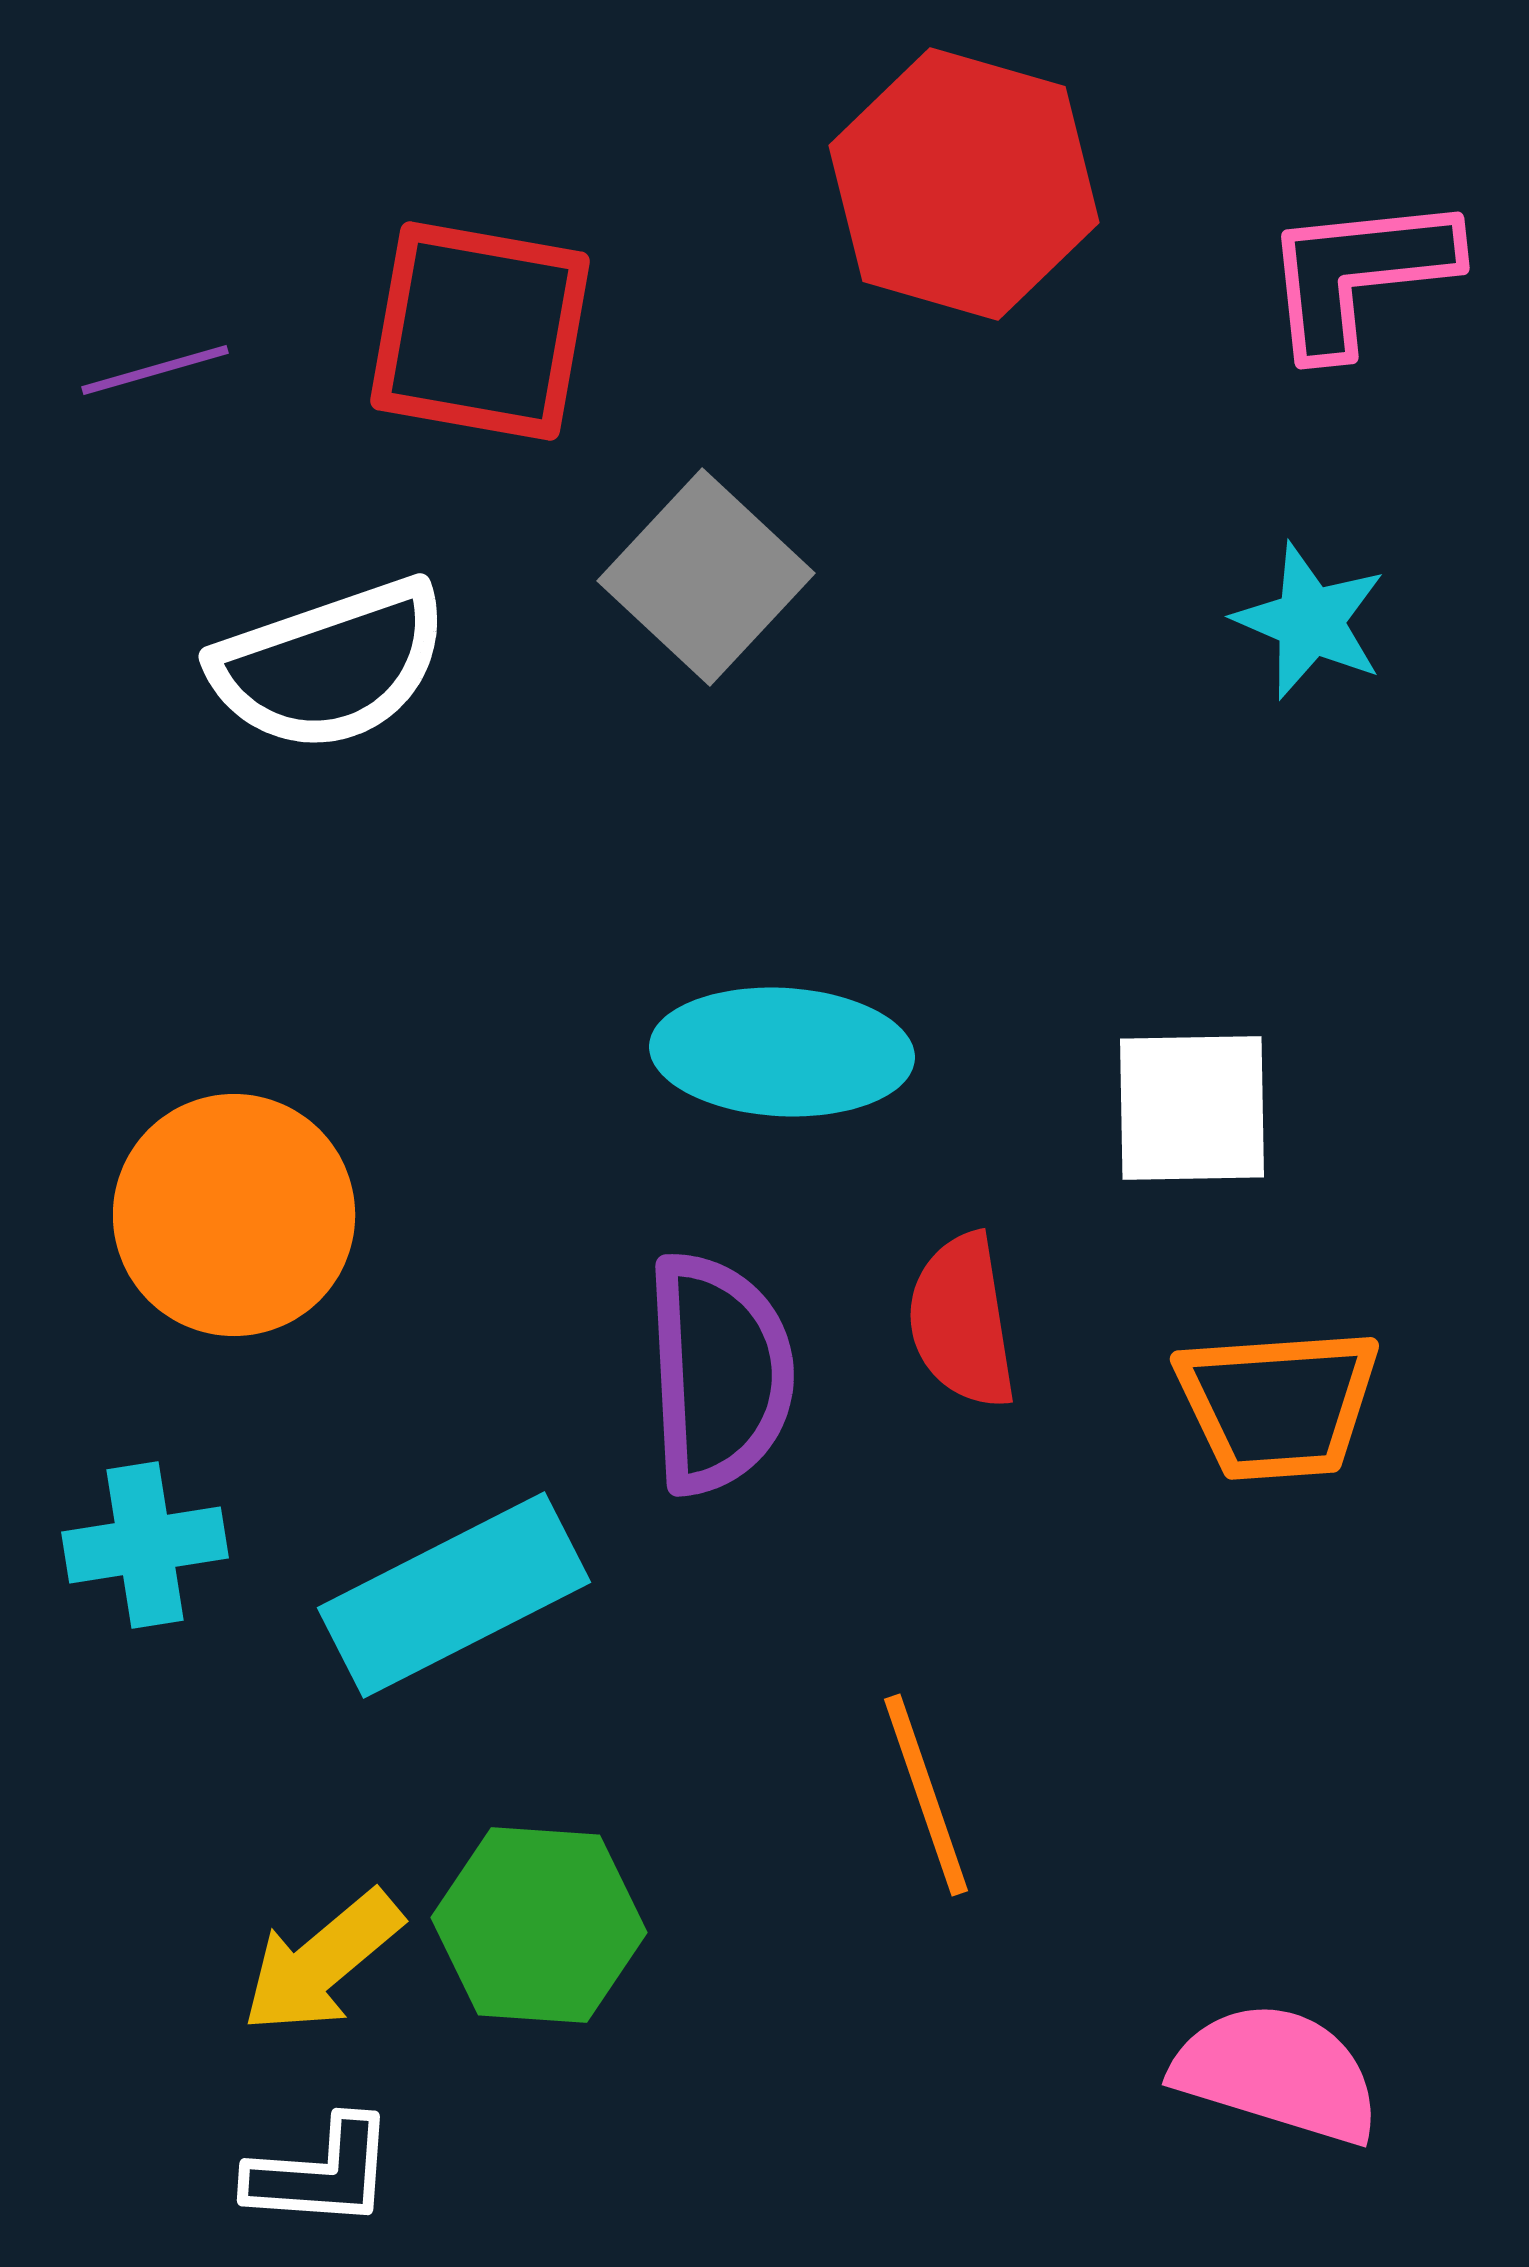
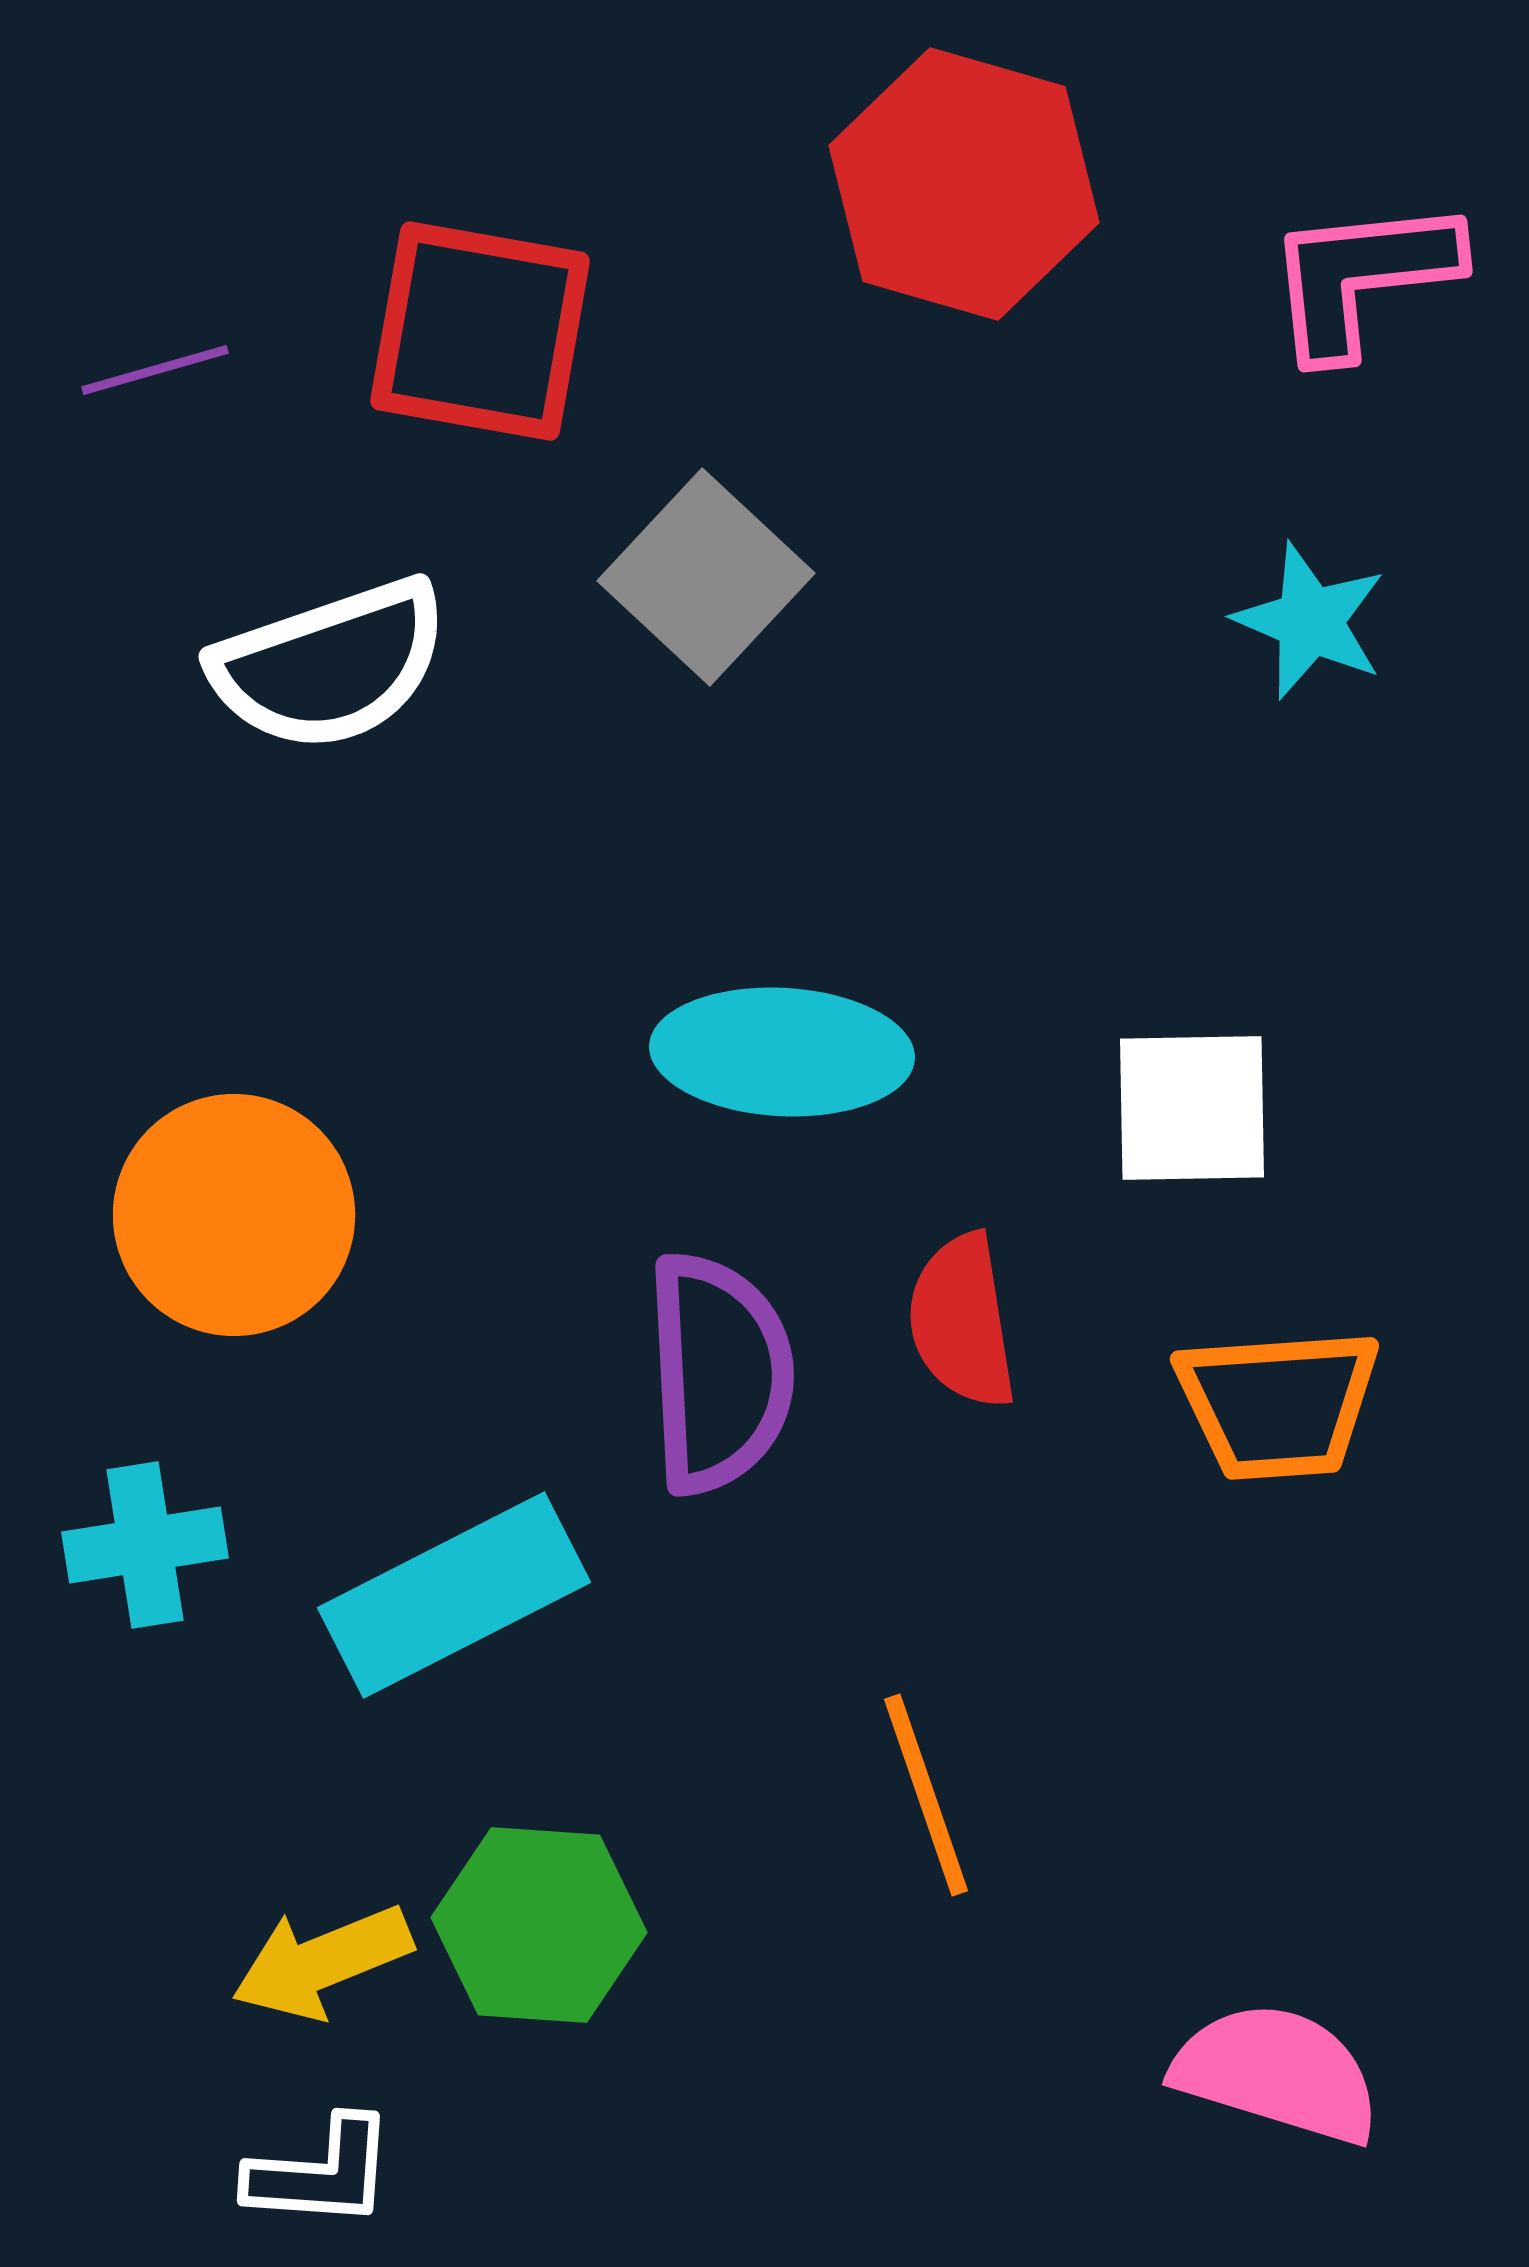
pink L-shape: moved 3 px right, 3 px down
yellow arrow: rotated 18 degrees clockwise
